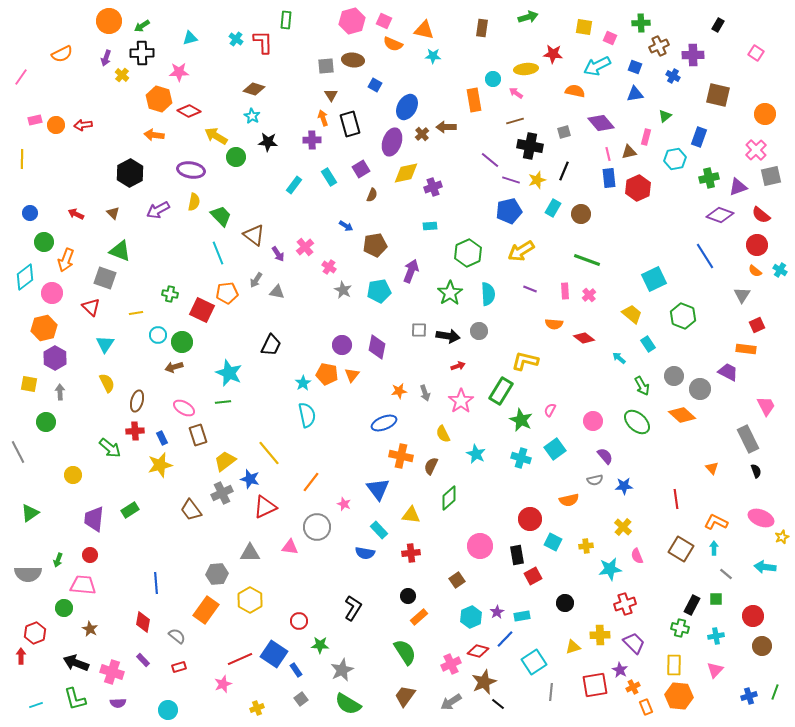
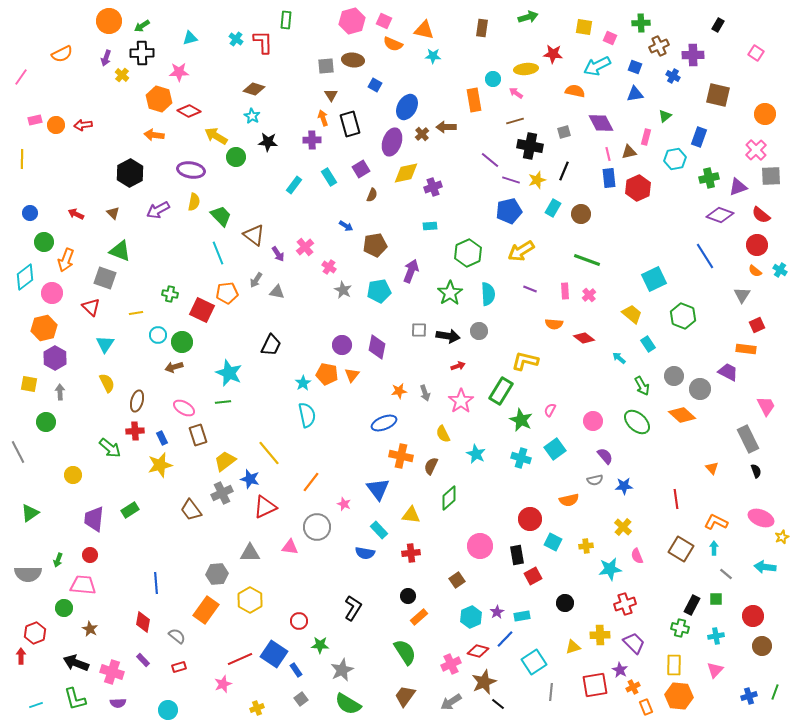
purple diamond at (601, 123): rotated 12 degrees clockwise
gray square at (771, 176): rotated 10 degrees clockwise
